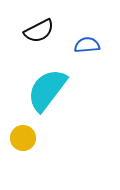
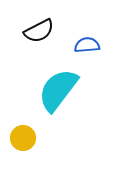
cyan semicircle: moved 11 px right
